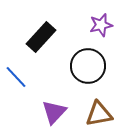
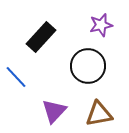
purple triangle: moved 1 px up
